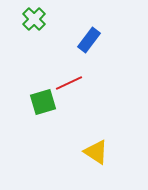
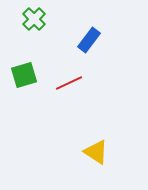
green square: moved 19 px left, 27 px up
